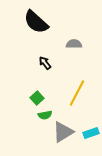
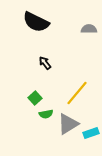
black semicircle: rotated 16 degrees counterclockwise
gray semicircle: moved 15 px right, 15 px up
yellow line: rotated 12 degrees clockwise
green square: moved 2 px left
green semicircle: moved 1 px right, 1 px up
gray triangle: moved 5 px right, 8 px up
